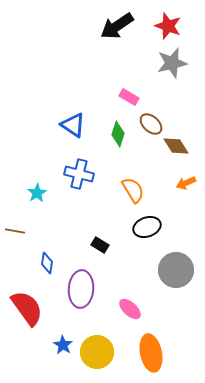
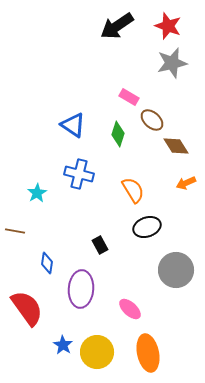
brown ellipse: moved 1 px right, 4 px up
black rectangle: rotated 30 degrees clockwise
orange ellipse: moved 3 px left
